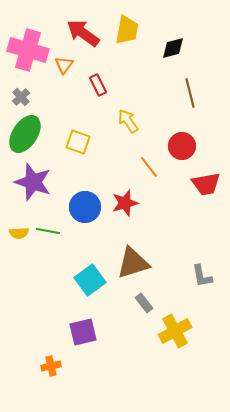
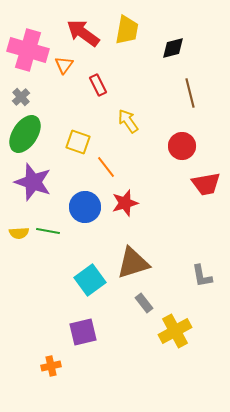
orange line: moved 43 px left
